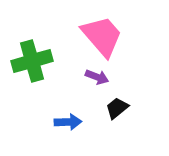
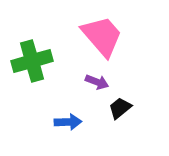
purple arrow: moved 5 px down
black trapezoid: moved 3 px right
